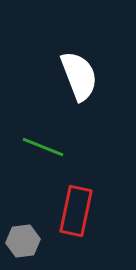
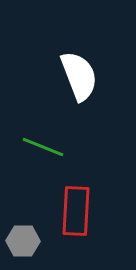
red rectangle: rotated 9 degrees counterclockwise
gray hexagon: rotated 8 degrees clockwise
